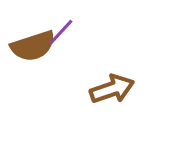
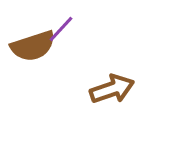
purple line: moved 3 px up
